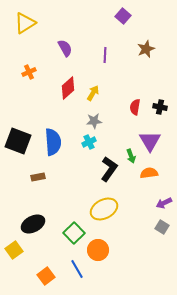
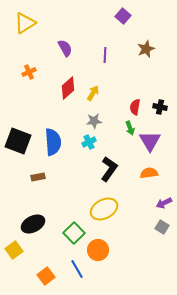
green arrow: moved 1 px left, 28 px up
